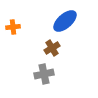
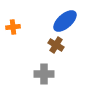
brown cross: moved 4 px right, 3 px up; rotated 28 degrees counterclockwise
gray cross: rotated 12 degrees clockwise
